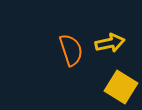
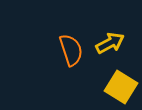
yellow arrow: rotated 16 degrees counterclockwise
